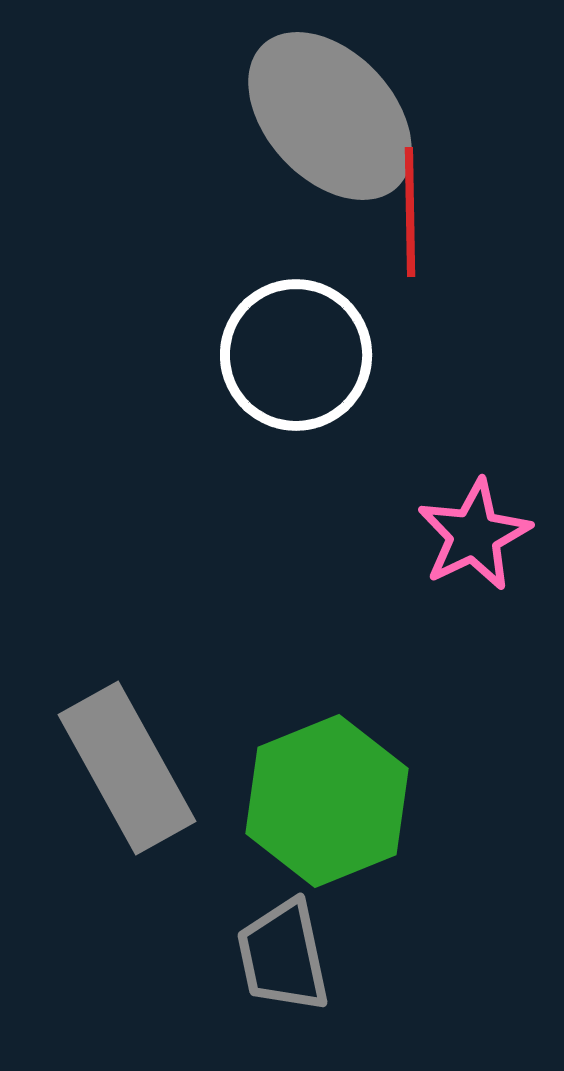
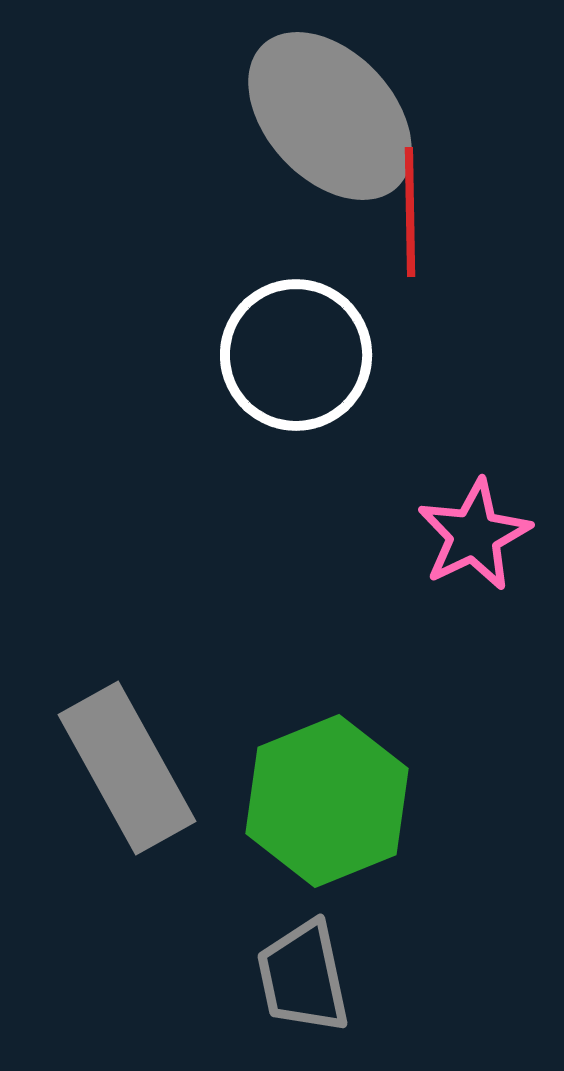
gray trapezoid: moved 20 px right, 21 px down
